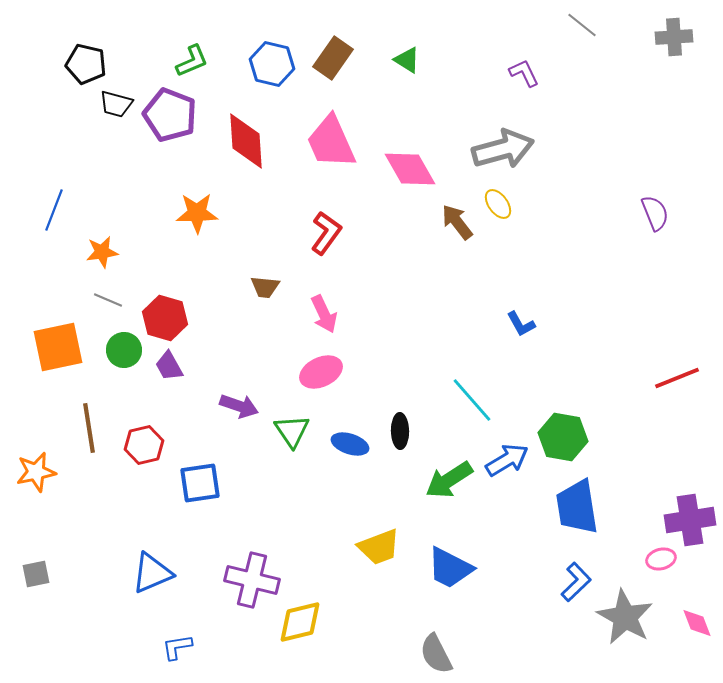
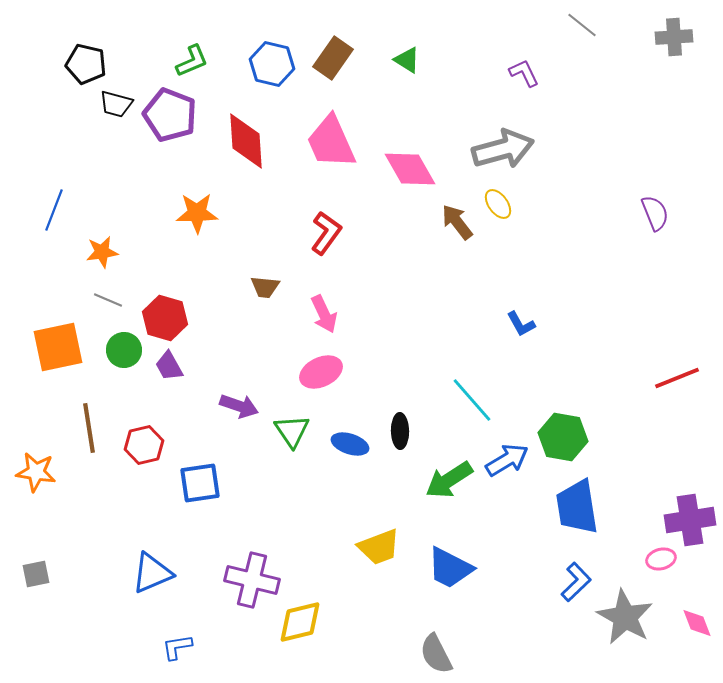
orange star at (36, 472): rotated 21 degrees clockwise
